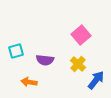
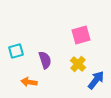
pink square: rotated 24 degrees clockwise
purple semicircle: rotated 114 degrees counterclockwise
